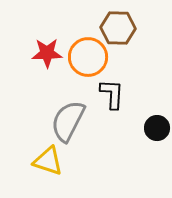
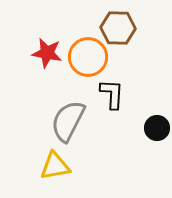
red star: rotated 12 degrees clockwise
yellow triangle: moved 7 px right, 5 px down; rotated 28 degrees counterclockwise
